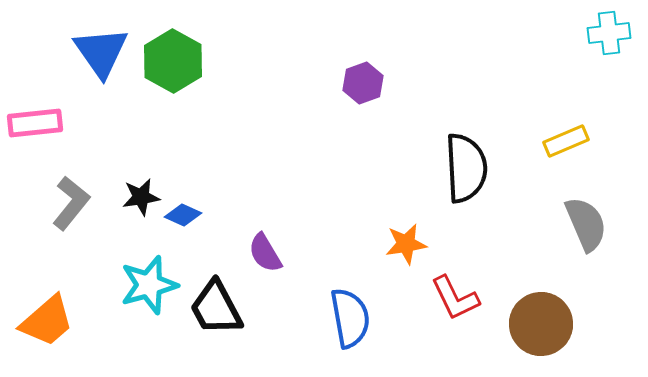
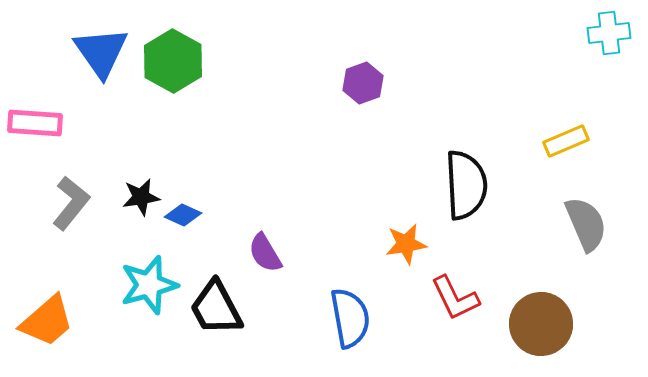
pink rectangle: rotated 10 degrees clockwise
black semicircle: moved 17 px down
